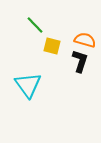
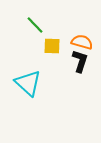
orange semicircle: moved 3 px left, 2 px down
yellow square: rotated 12 degrees counterclockwise
cyan triangle: moved 2 px up; rotated 12 degrees counterclockwise
